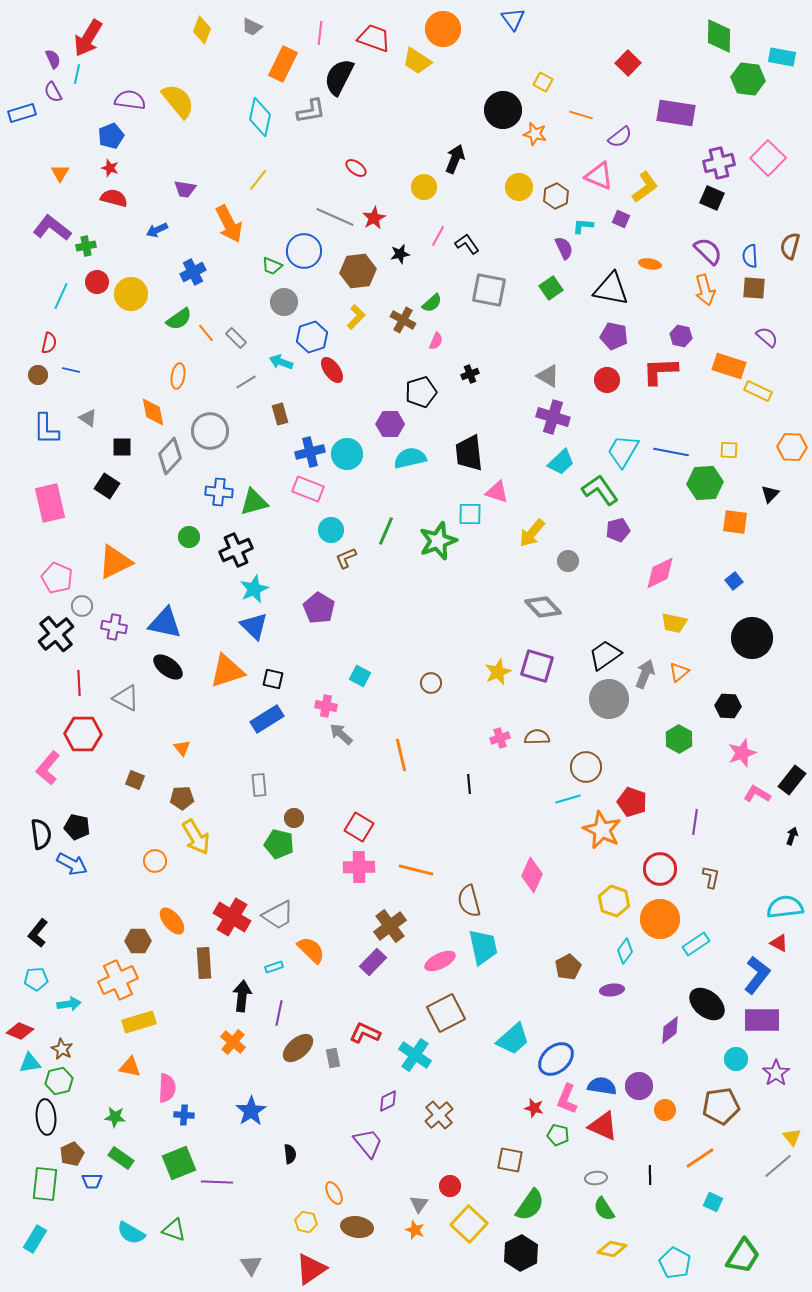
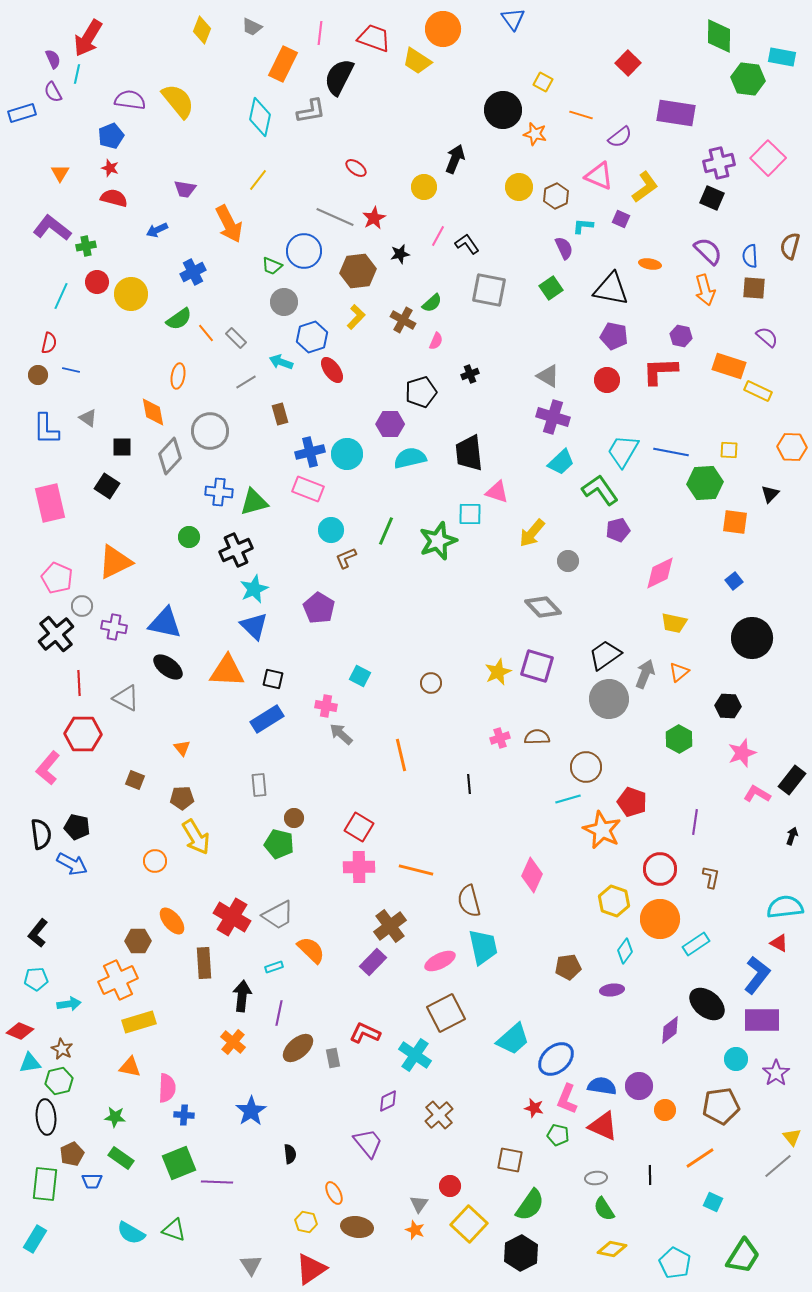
orange triangle at (227, 671): rotated 21 degrees clockwise
brown pentagon at (568, 967): rotated 20 degrees clockwise
